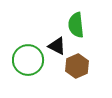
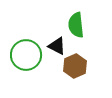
green circle: moved 2 px left, 5 px up
brown hexagon: moved 2 px left
